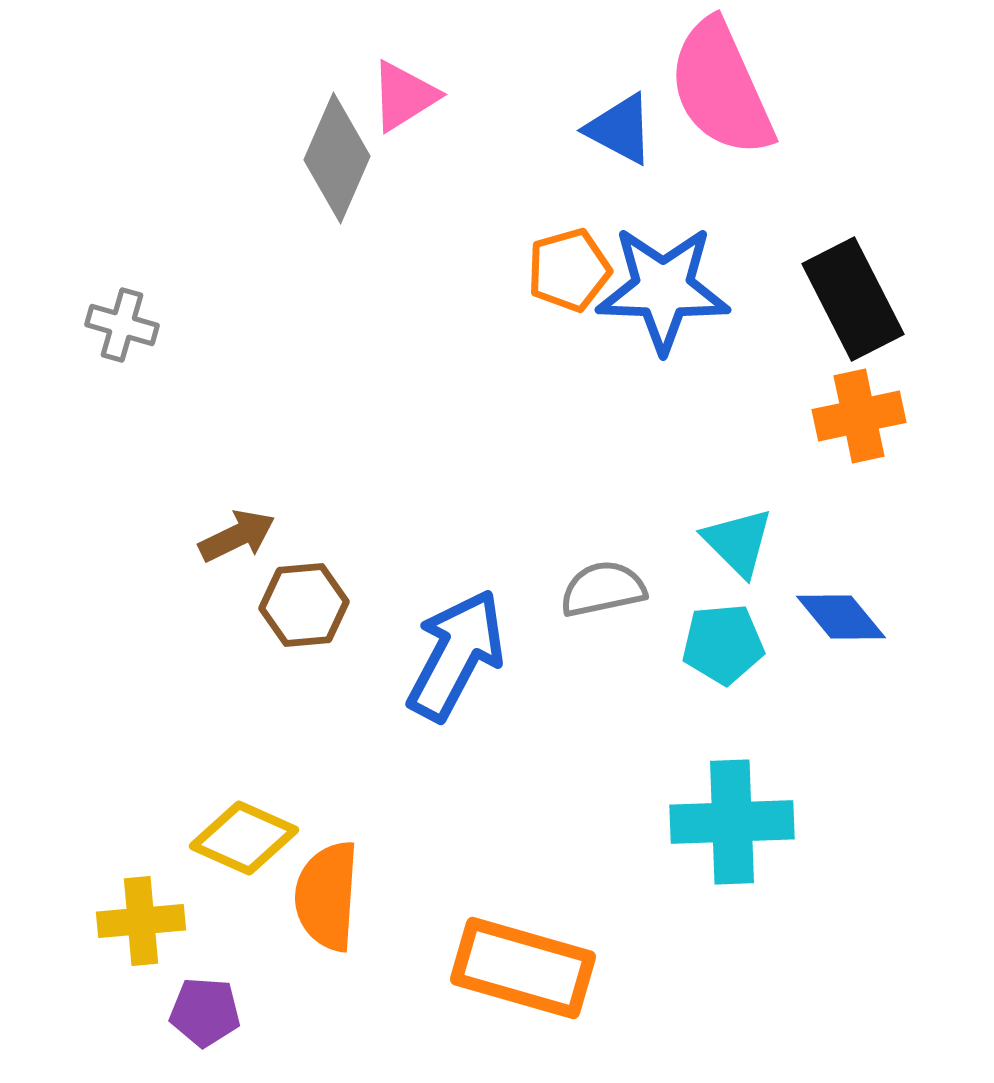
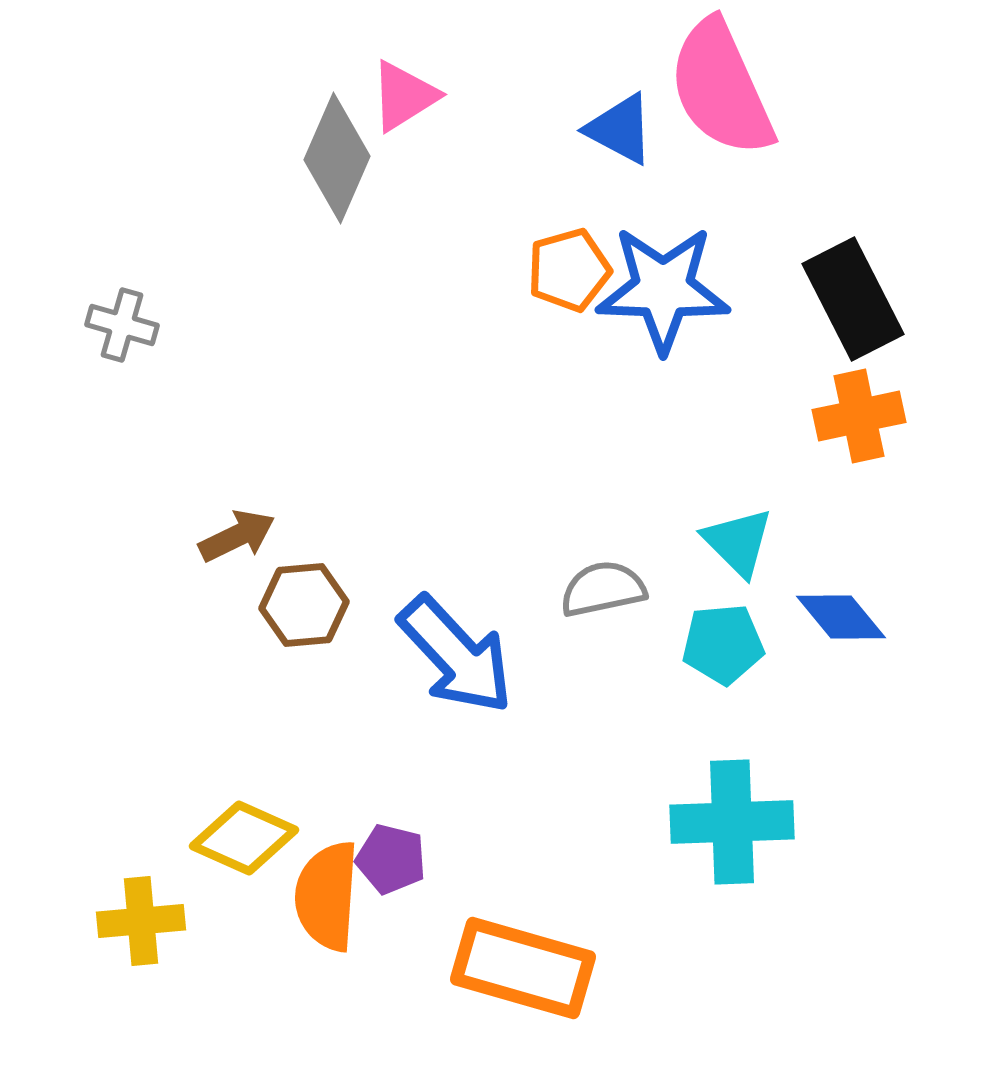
blue arrow: rotated 109 degrees clockwise
purple pentagon: moved 186 px right, 153 px up; rotated 10 degrees clockwise
